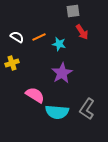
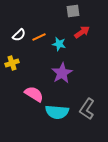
red arrow: rotated 91 degrees counterclockwise
white semicircle: moved 2 px right, 2 px up; rotated 104 degrees clockwise
pink semicircle: moved 1 px left, 1 px up
